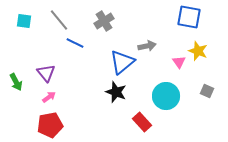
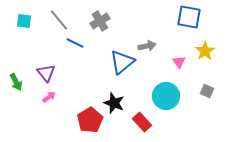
gray cross: moved 4 px left
yellow star: moved 7 px right; rotated 18 degrees clockwise
black star: moved 2 px left, 11 px down
red pentagon: moved 40 px right, 5 px up; rotated 20 degrees counterclockwise
